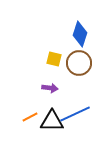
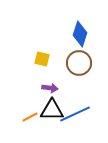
yellow square: moved 12 px left
black triangle: moved 11 px up
